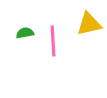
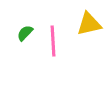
green semicircle: rotated 36 degrees counterclockwise
